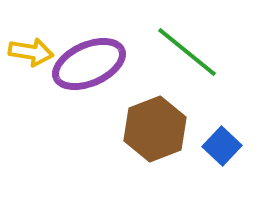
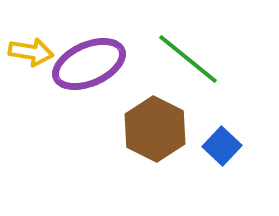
green line: moved 1 px right, 7 px down
brown hexagon: rotated 12 degrees counterclockwise
